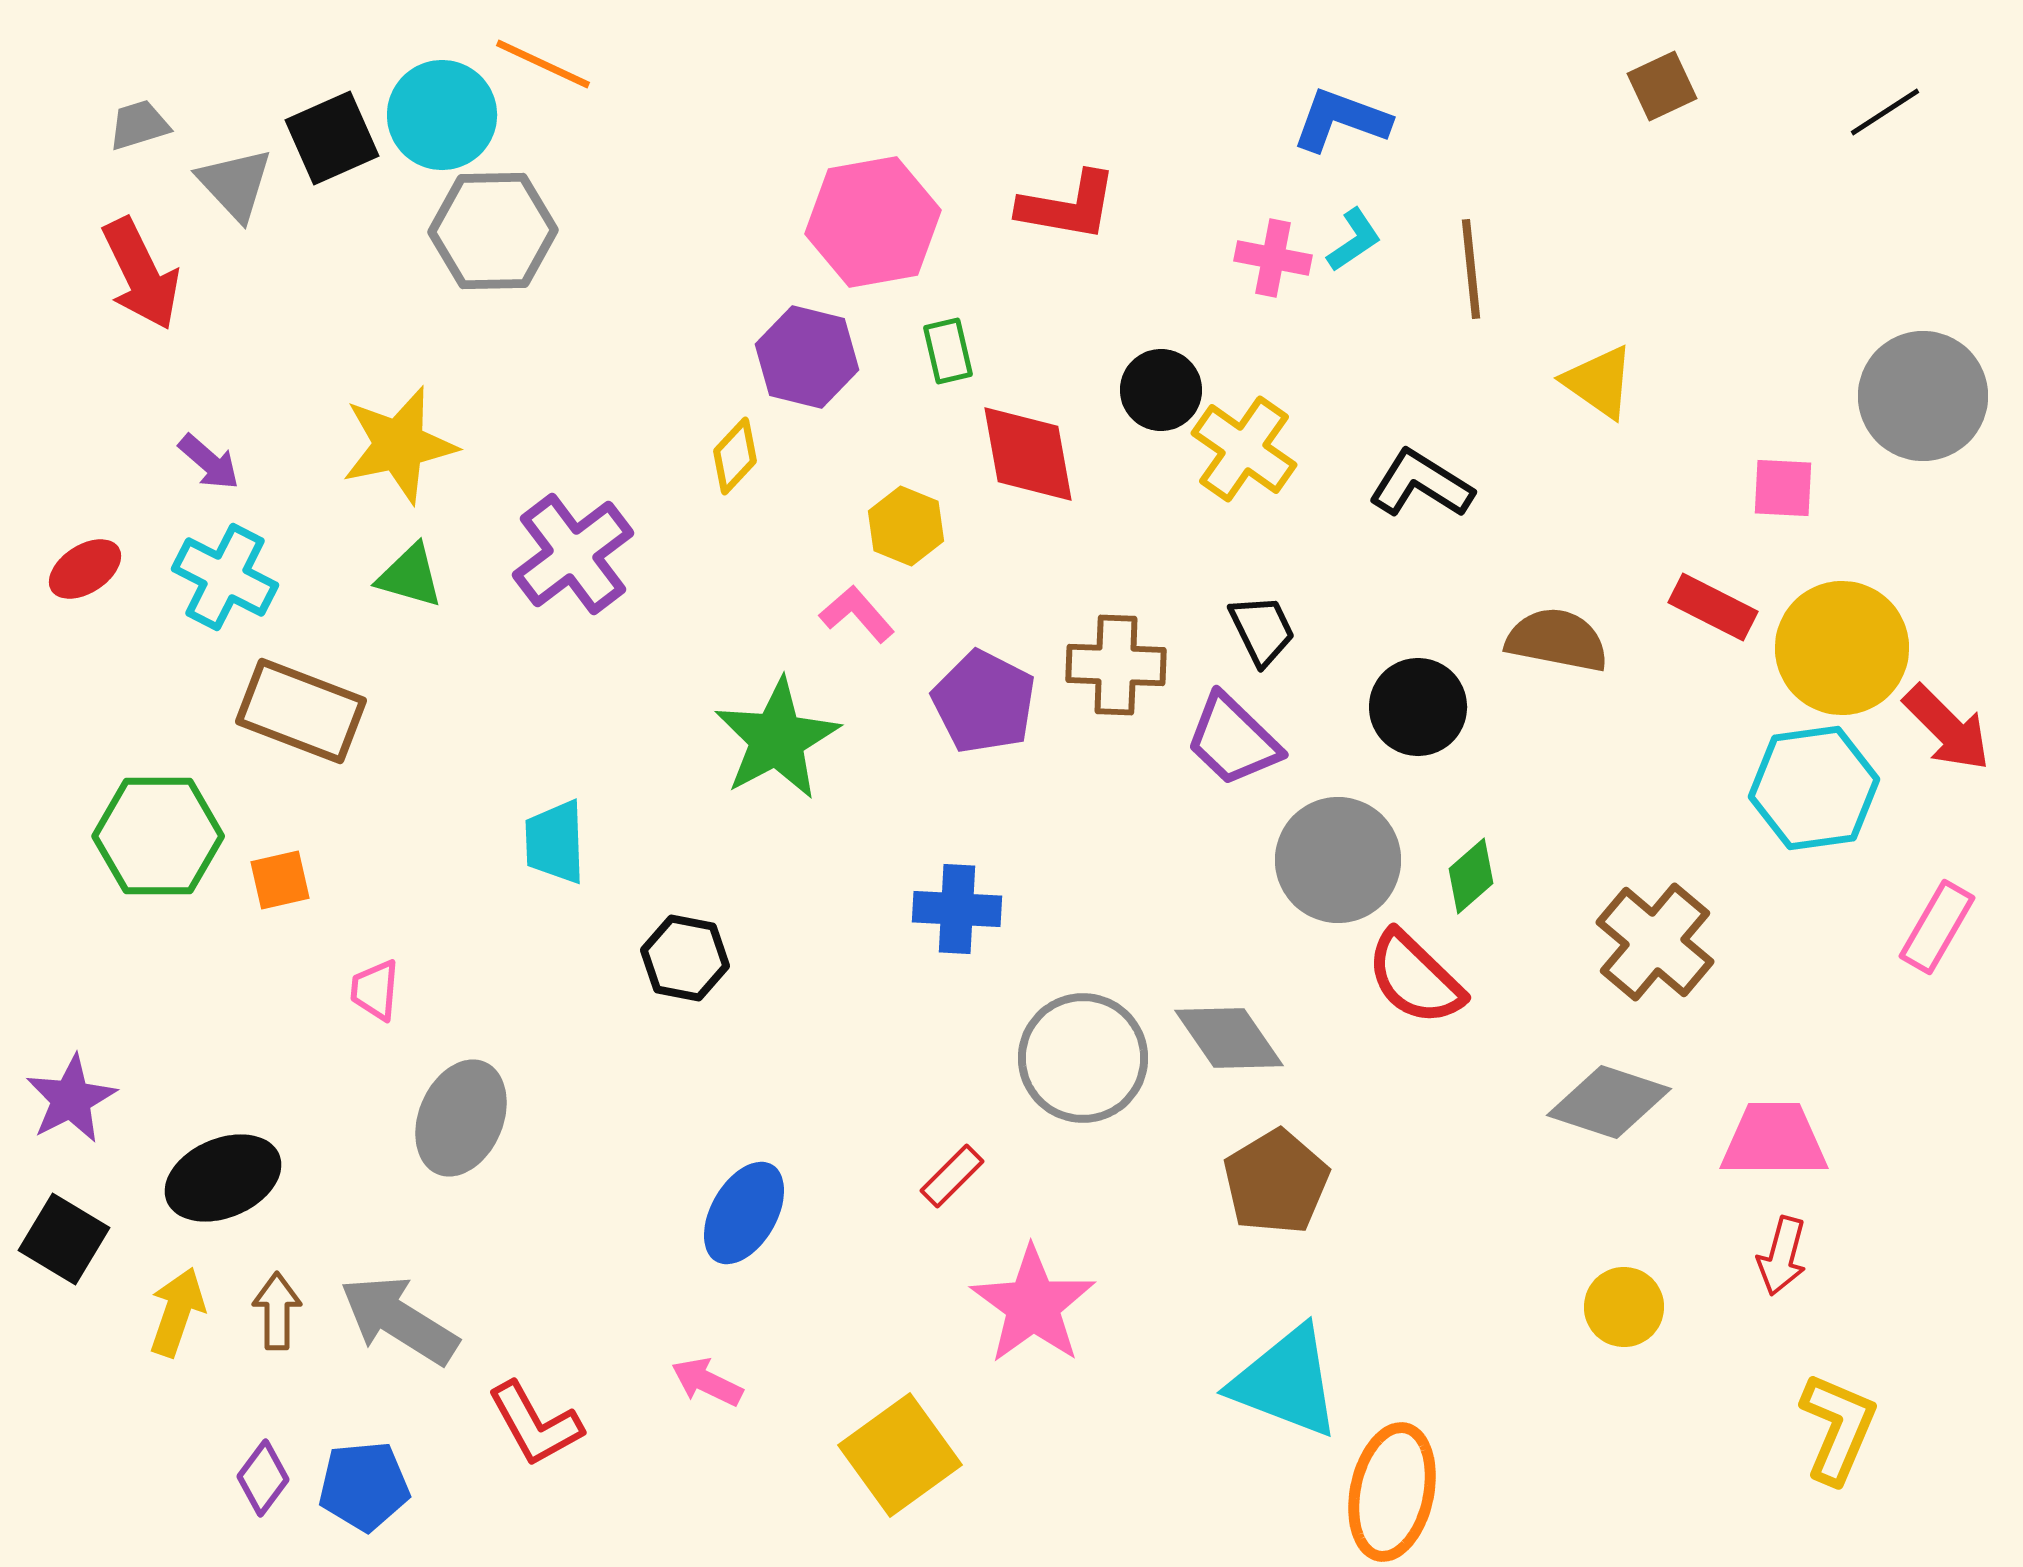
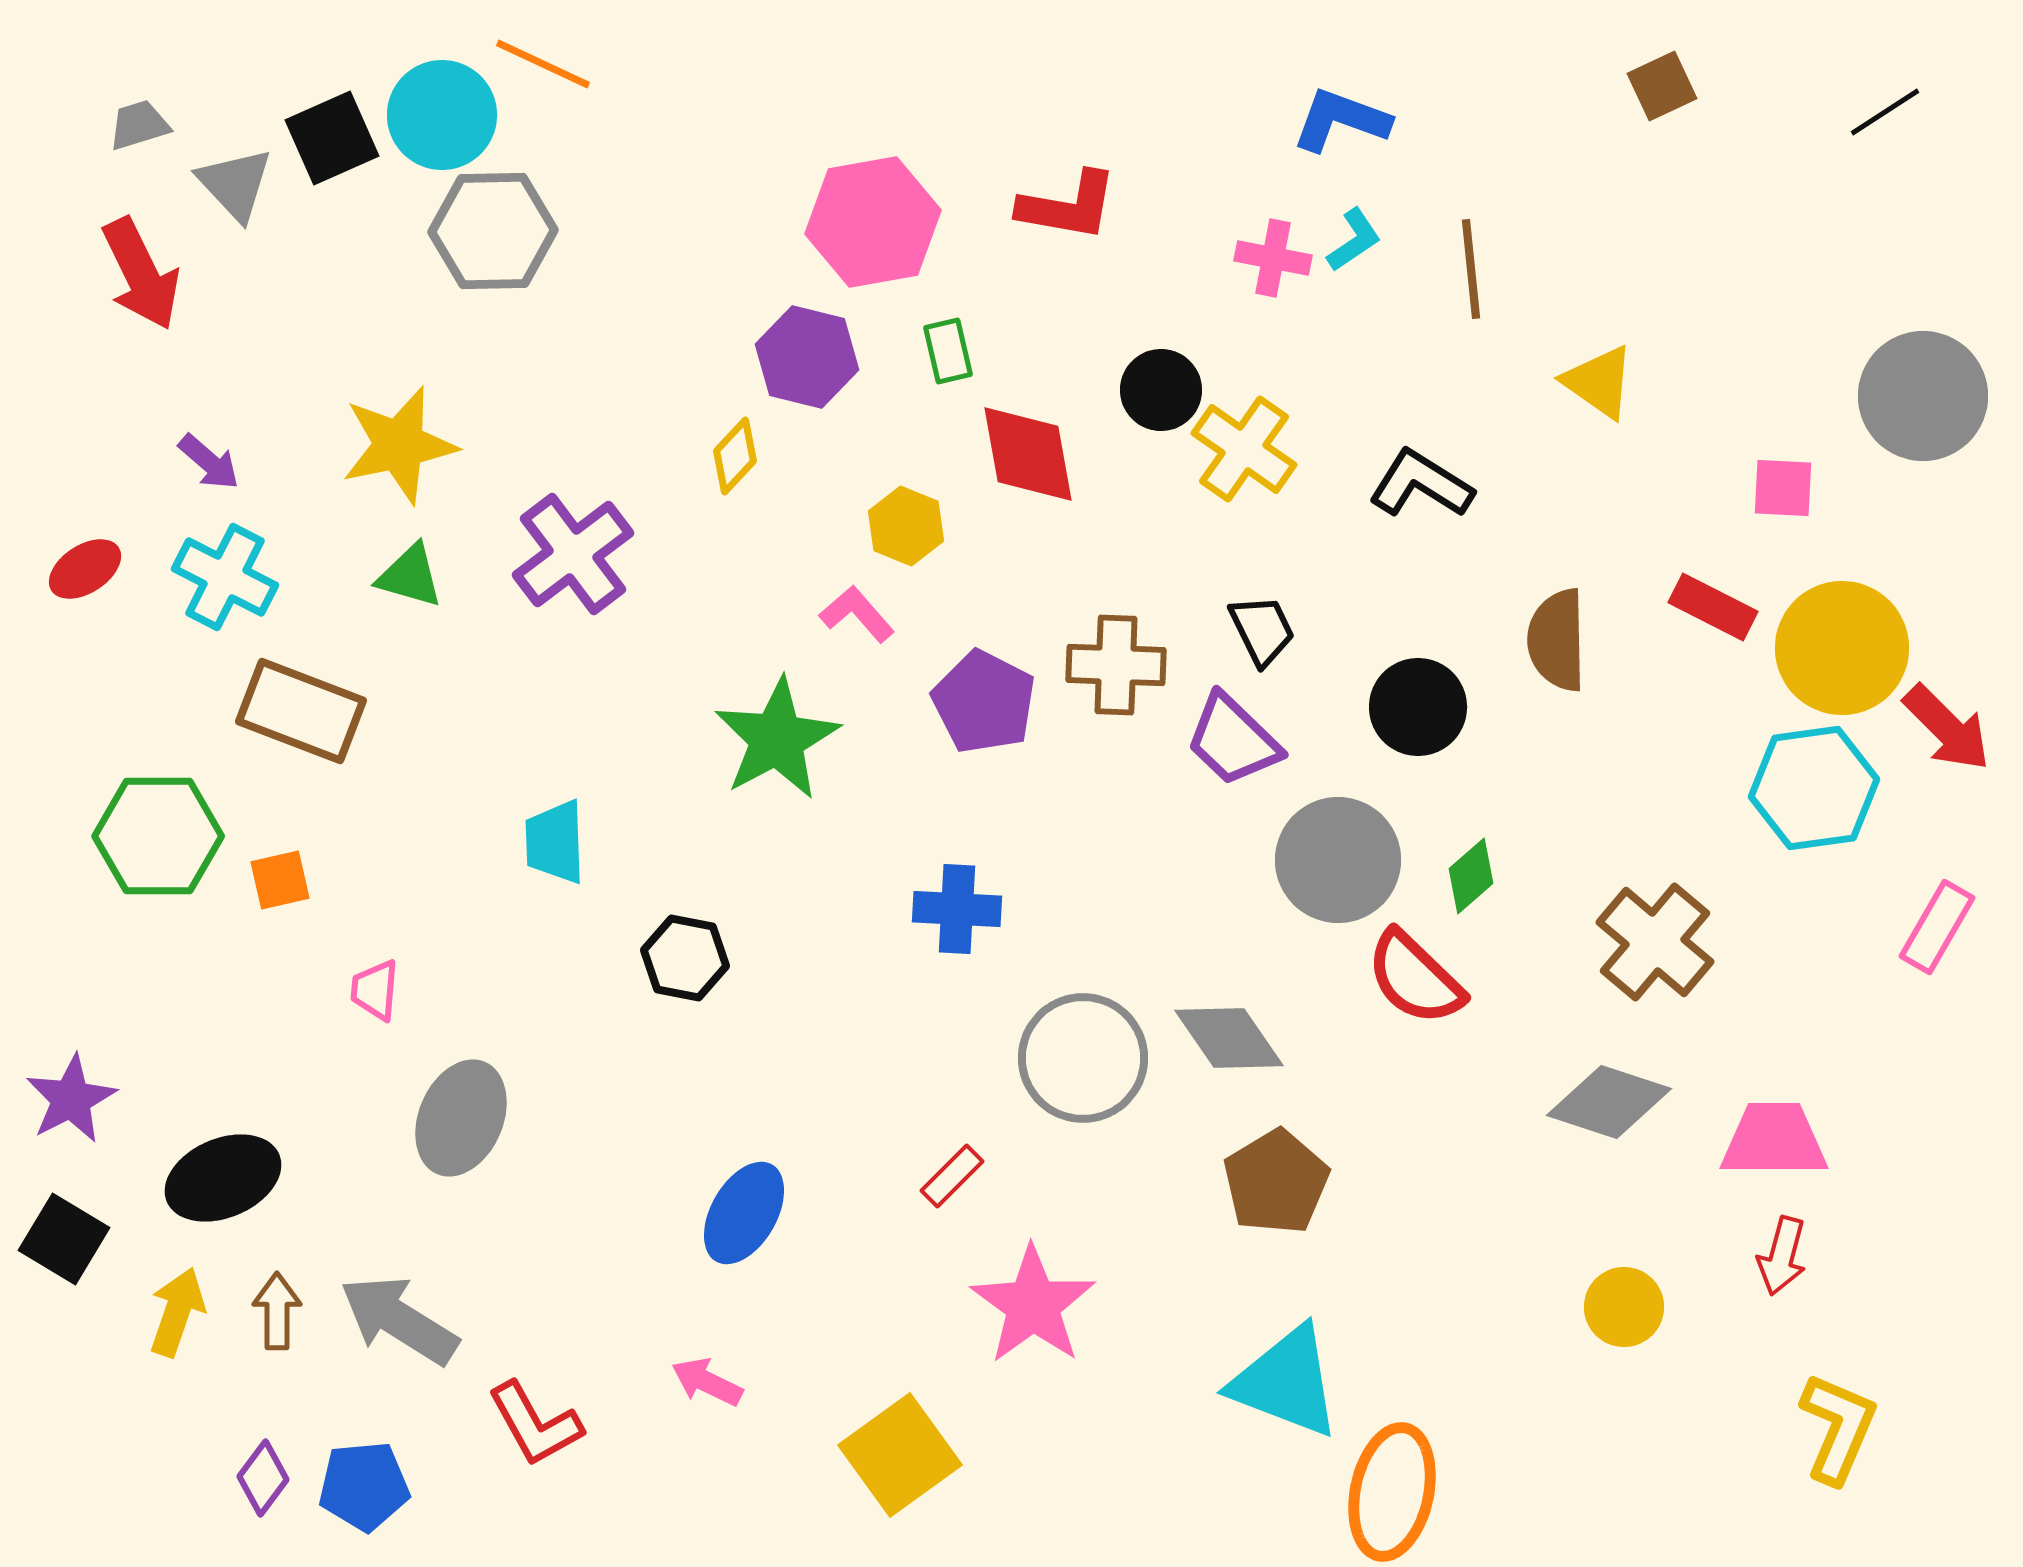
brown semicircle at (1557, 640): rotated 102 degrees counterclockwise
